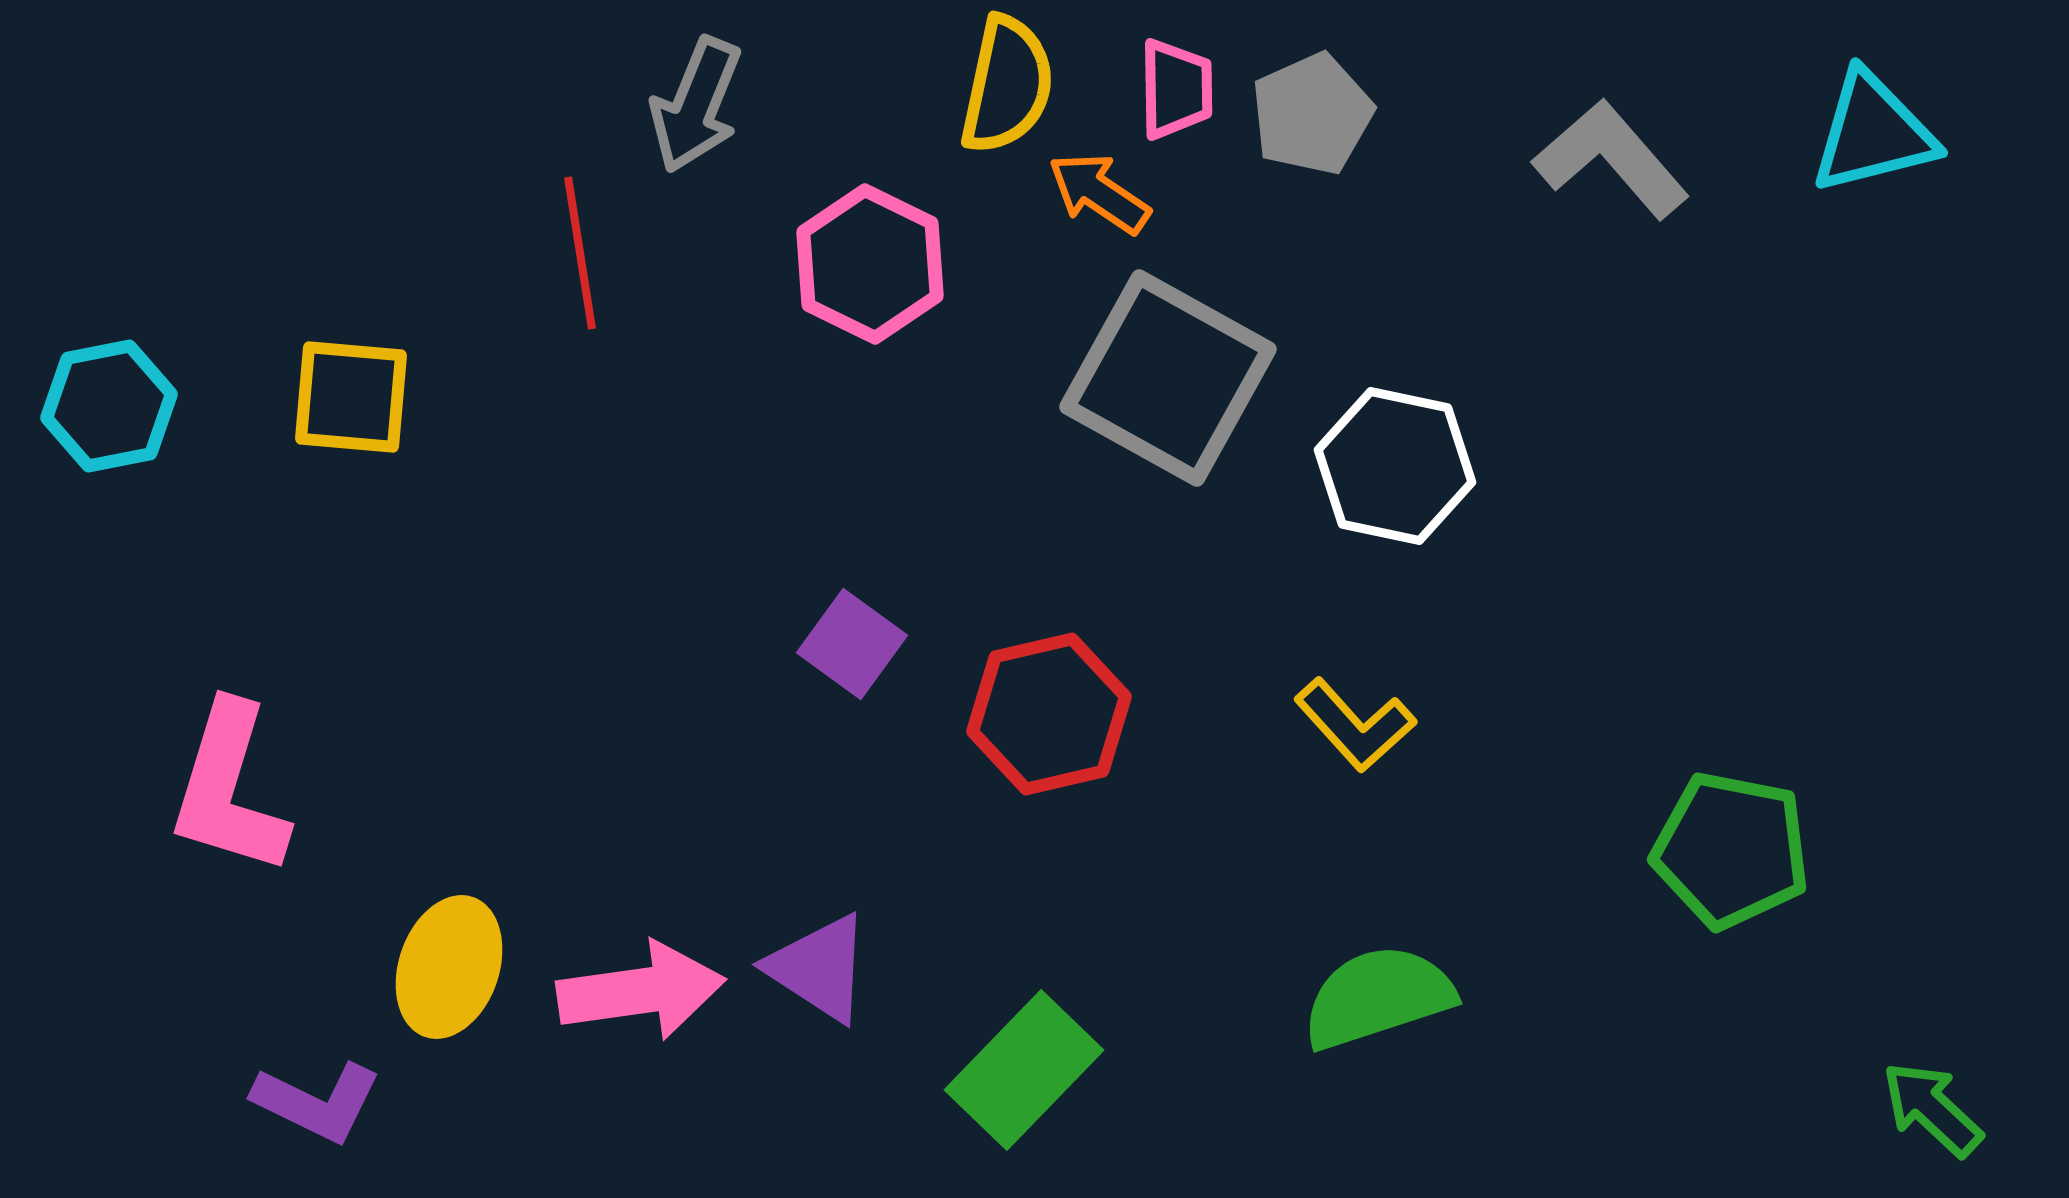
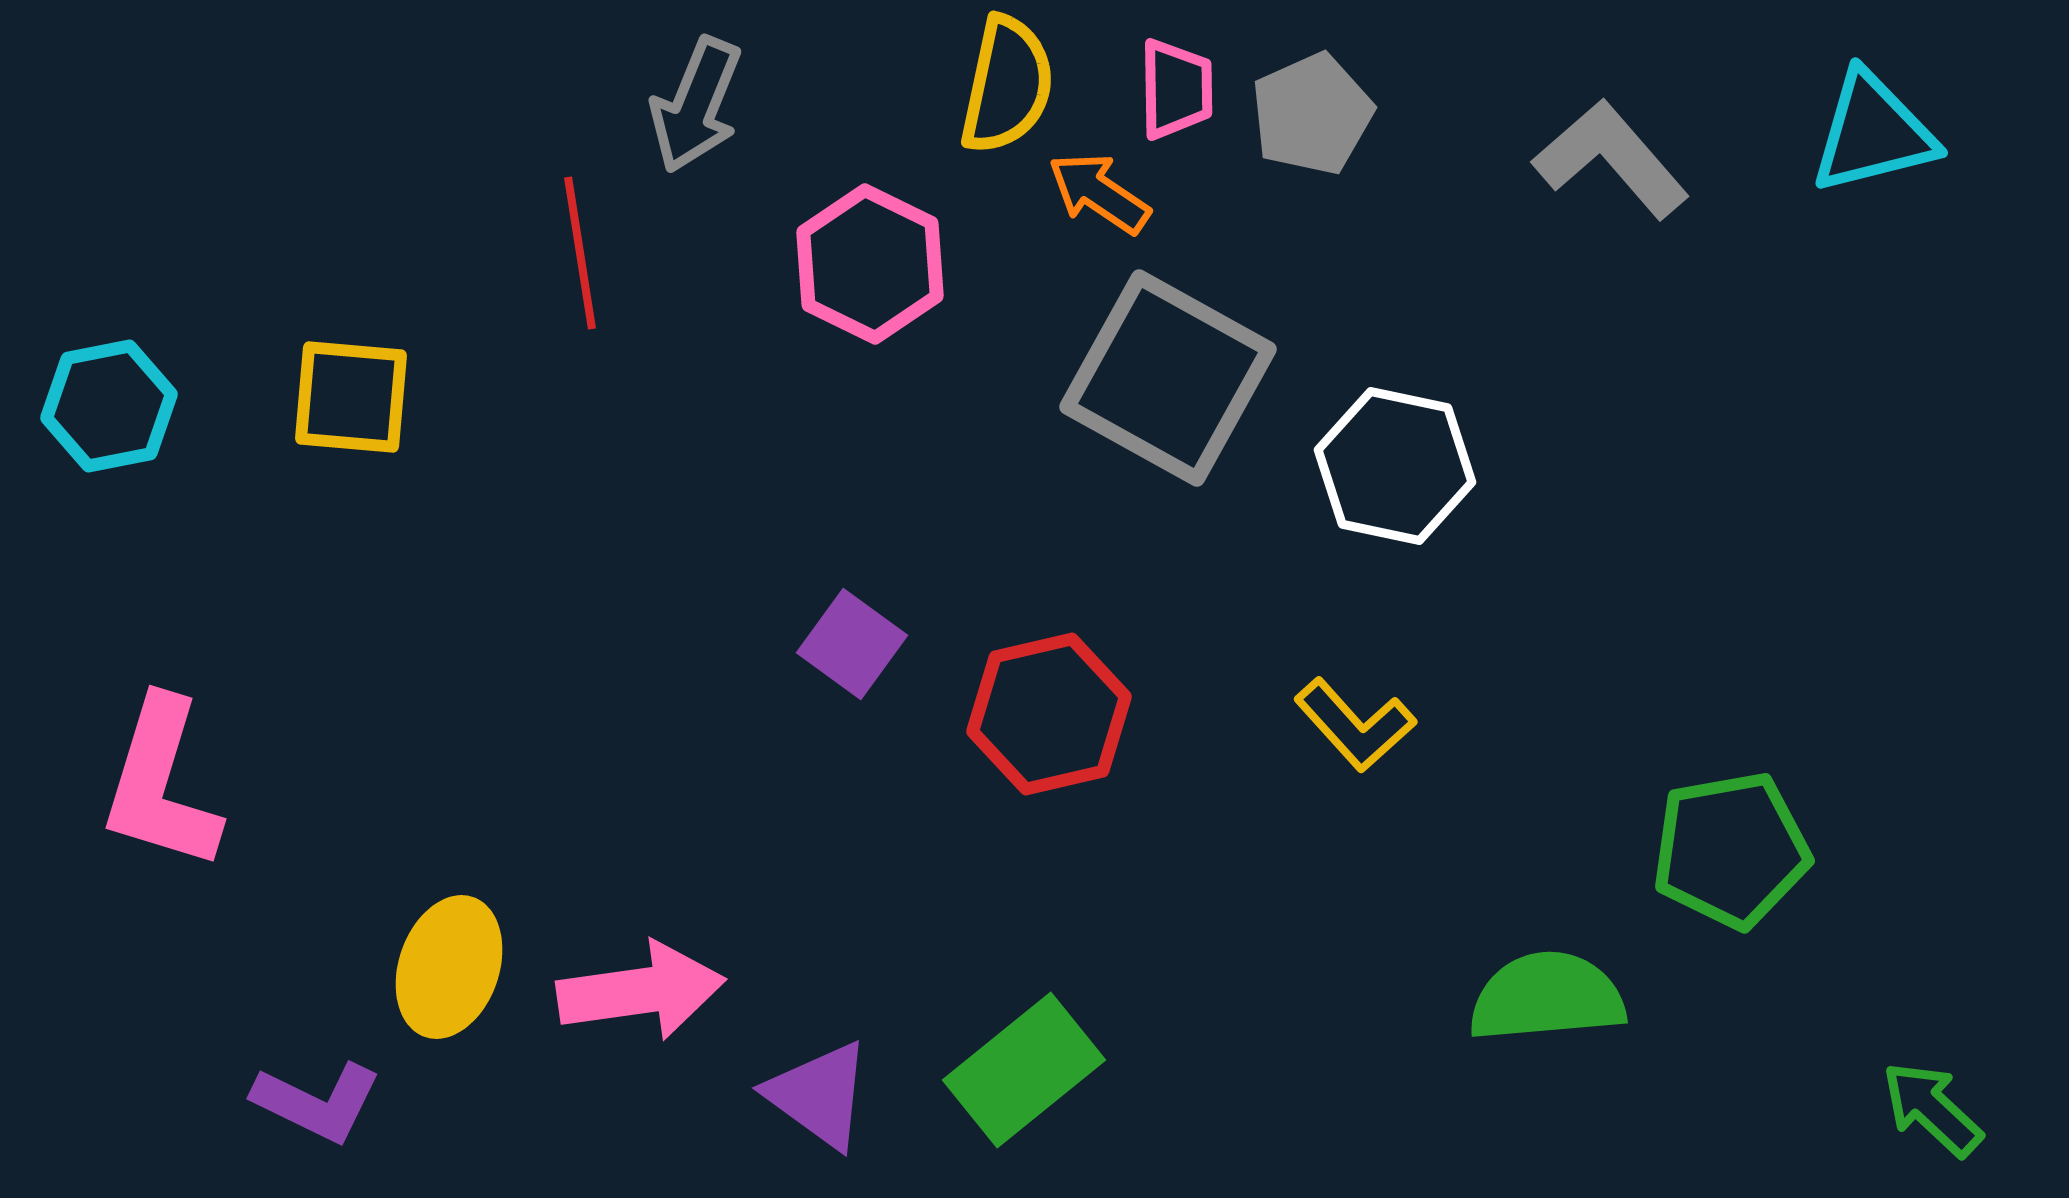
pink L-shape: moved 68 px left, 5 px up
green pentagon: rotated 21 degrees counterclockwise
purple triangle: moved 127 px down; rotated 3 degrees clockwise
green semicircle: moved 169 px right; rotated 13 degrees clockwise
green rectangle: rotated 7 degrees clockwise
